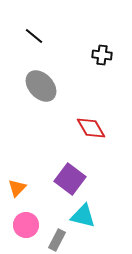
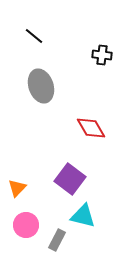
gray ellipse: rotated 24 degrees clockwise
